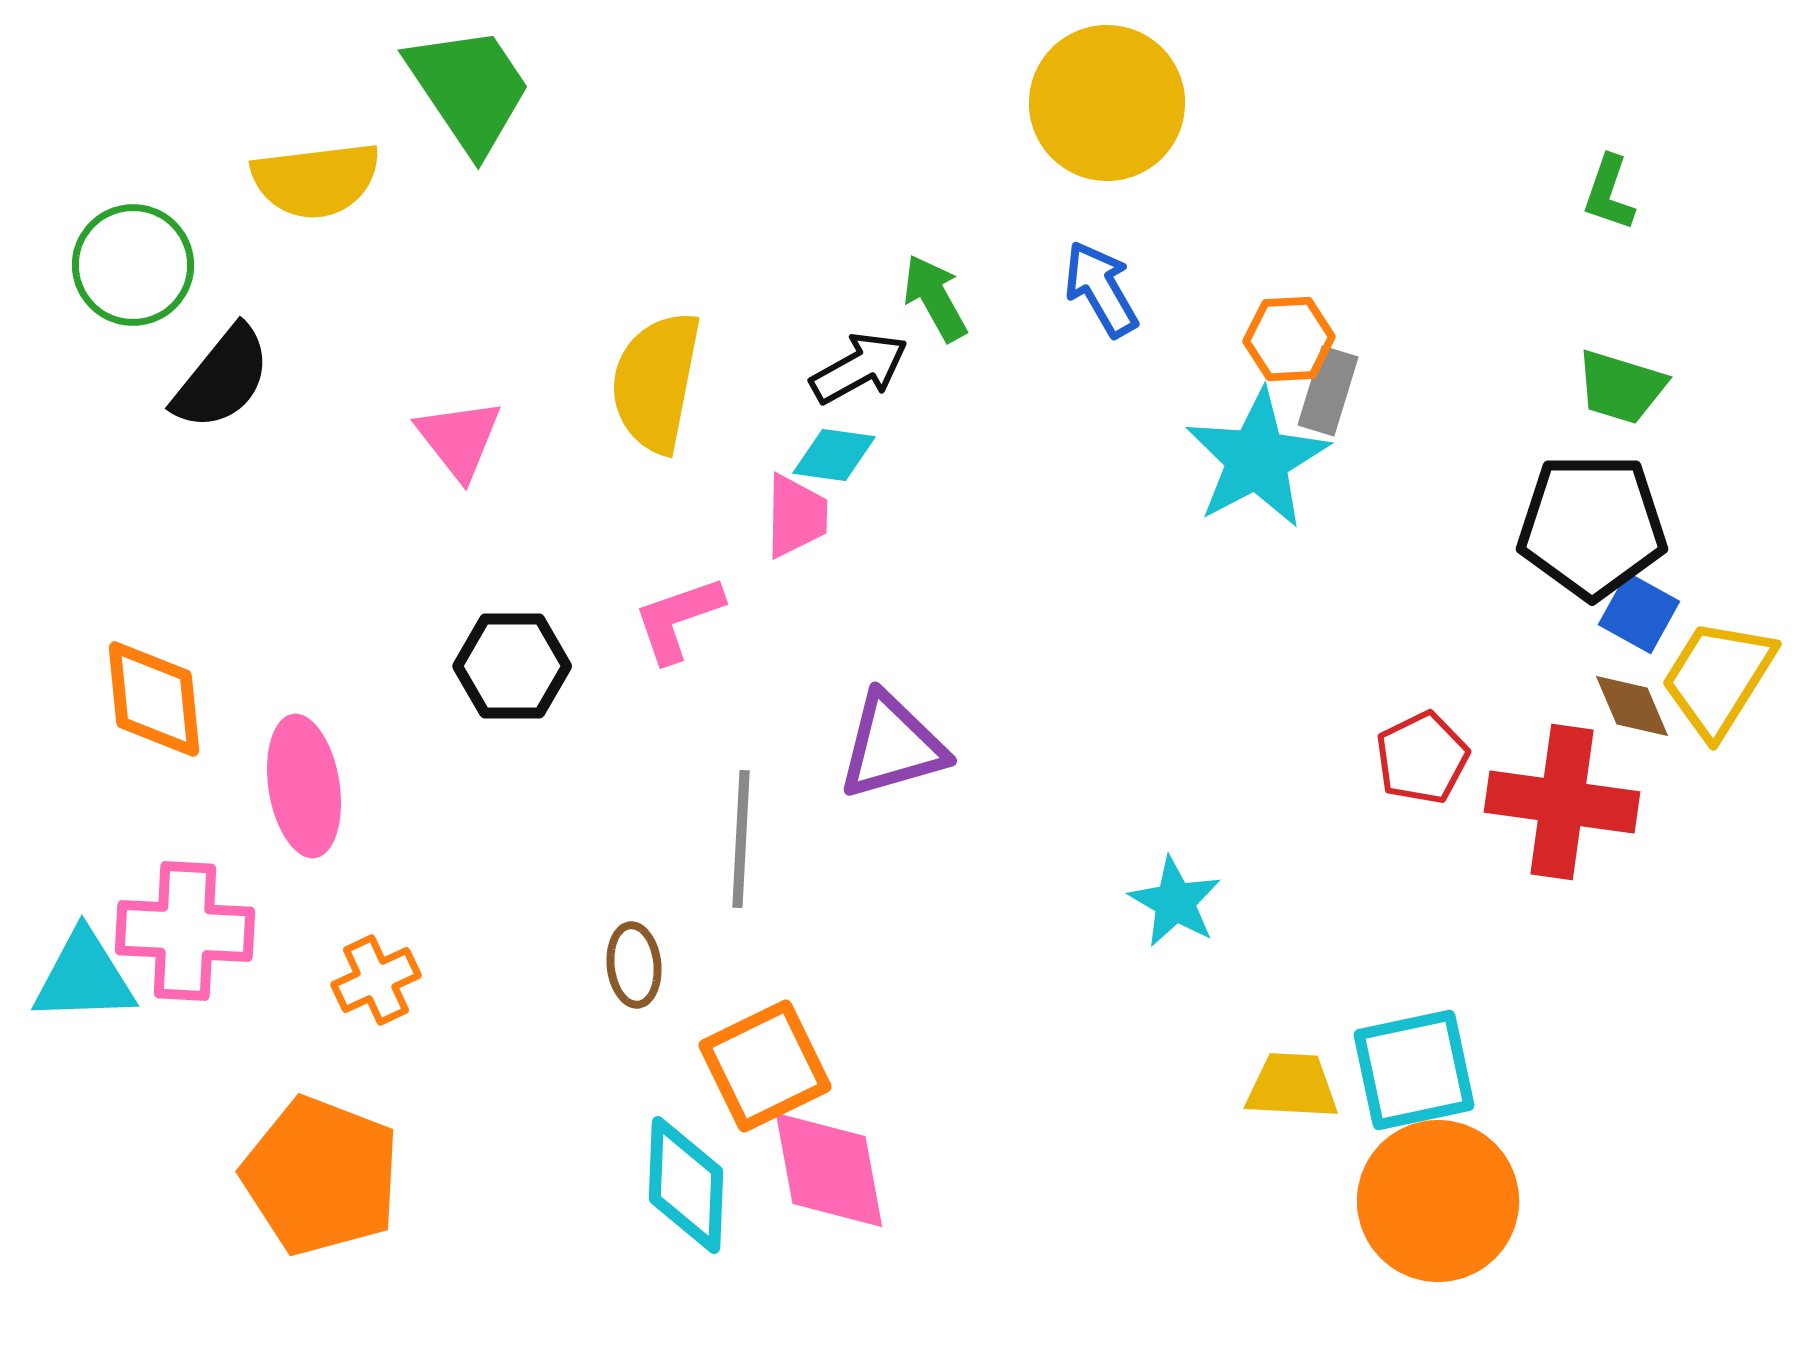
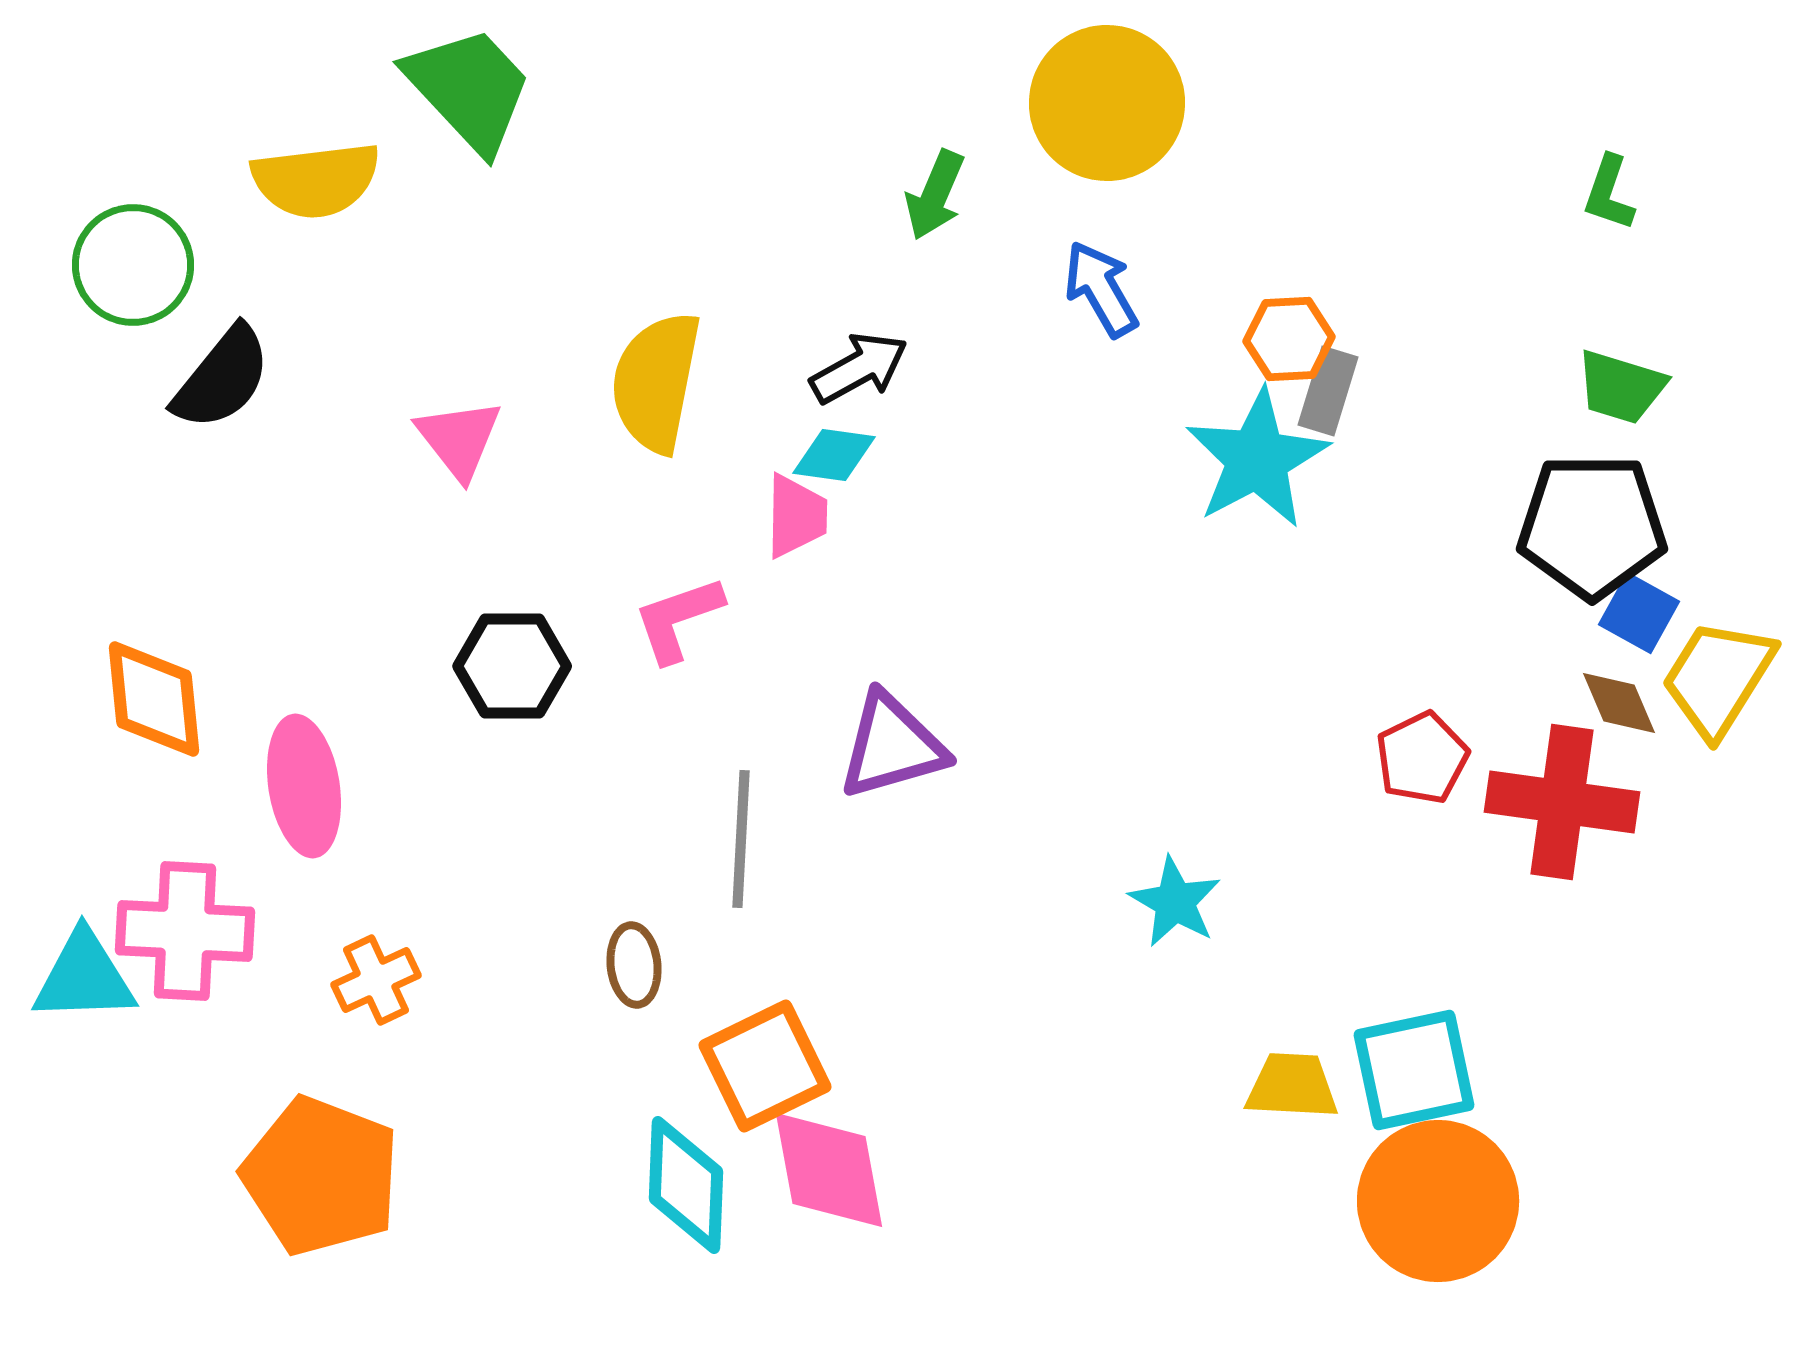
green trapezoid at (469, 89): rotated 9 degrees counterclockwise
green arrow at (935, 298): moved 103 px up; rotated 128 degrees counterclockwise
brown diamond at (1632, 706): moved 13 px left, 3 px up
